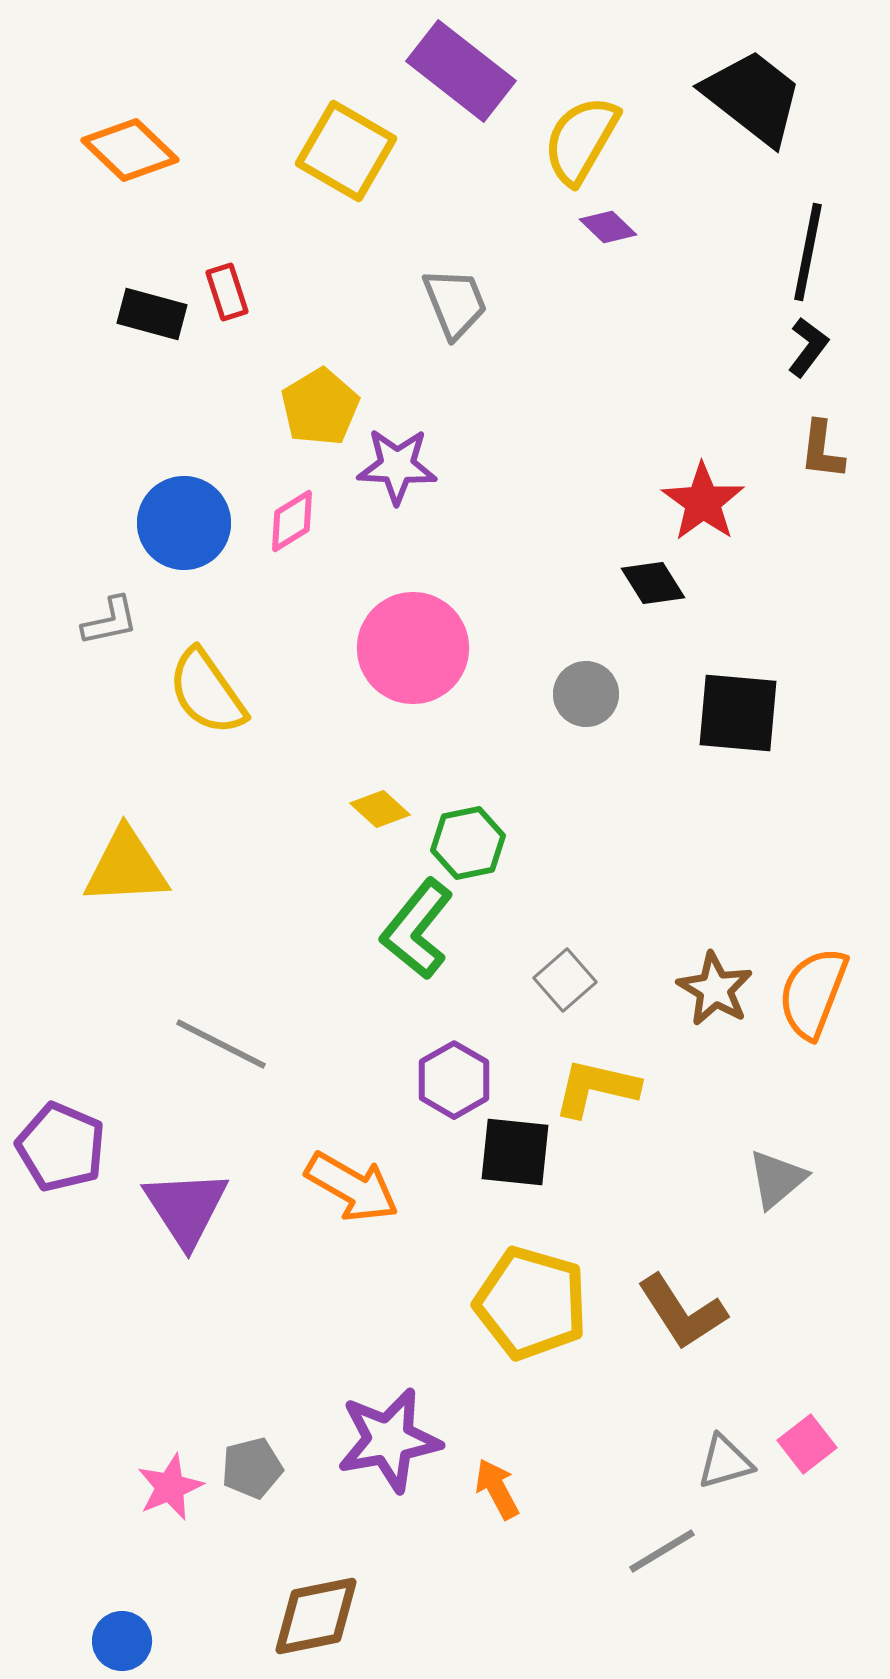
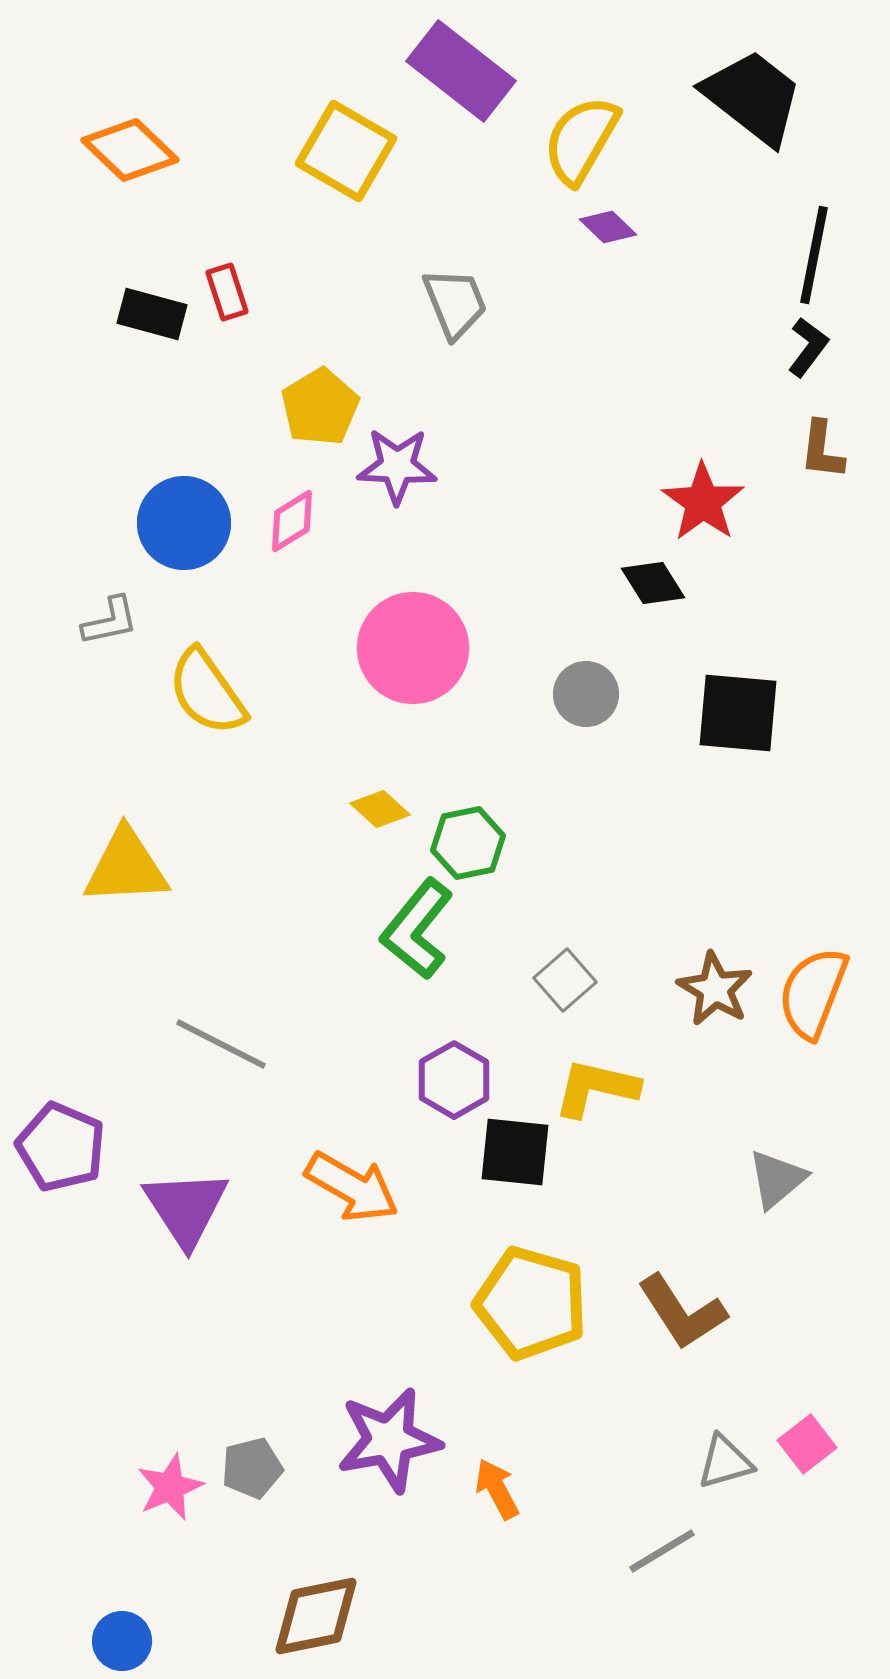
black line at (808, 252): moved 6 px right, 3 px down
